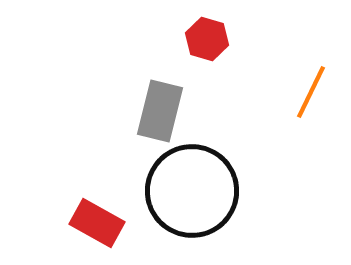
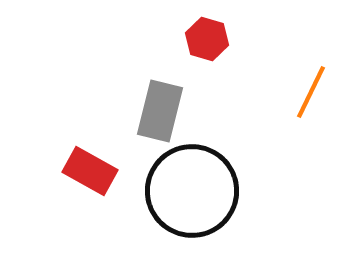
red rectangle: moved 7 px left, 52 px up
